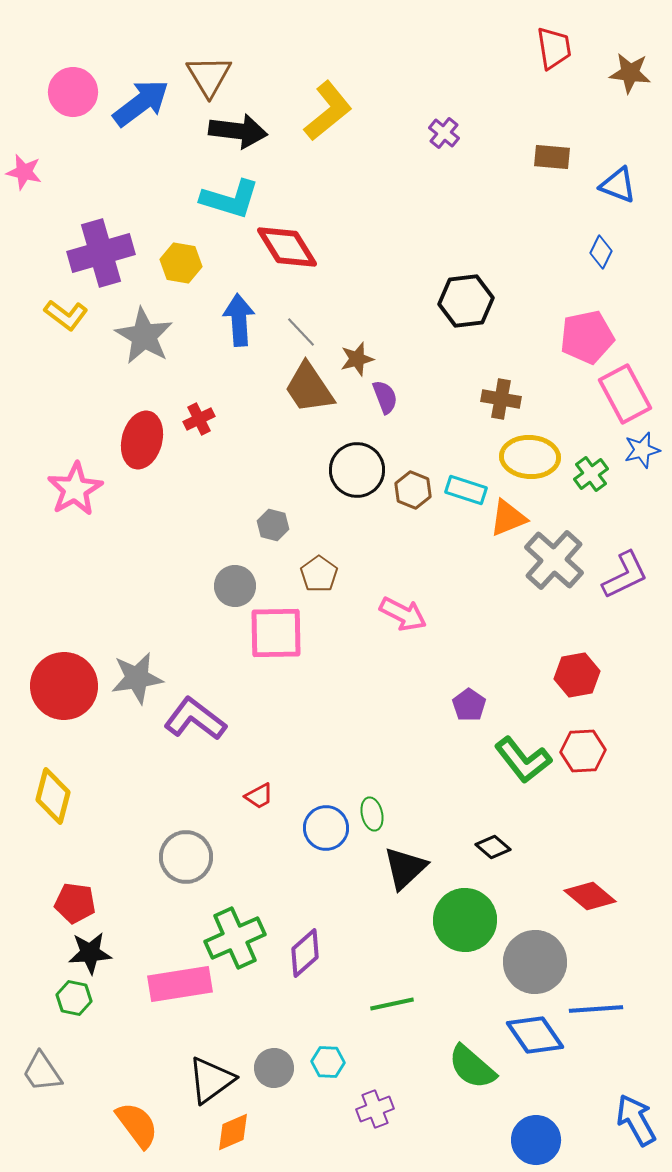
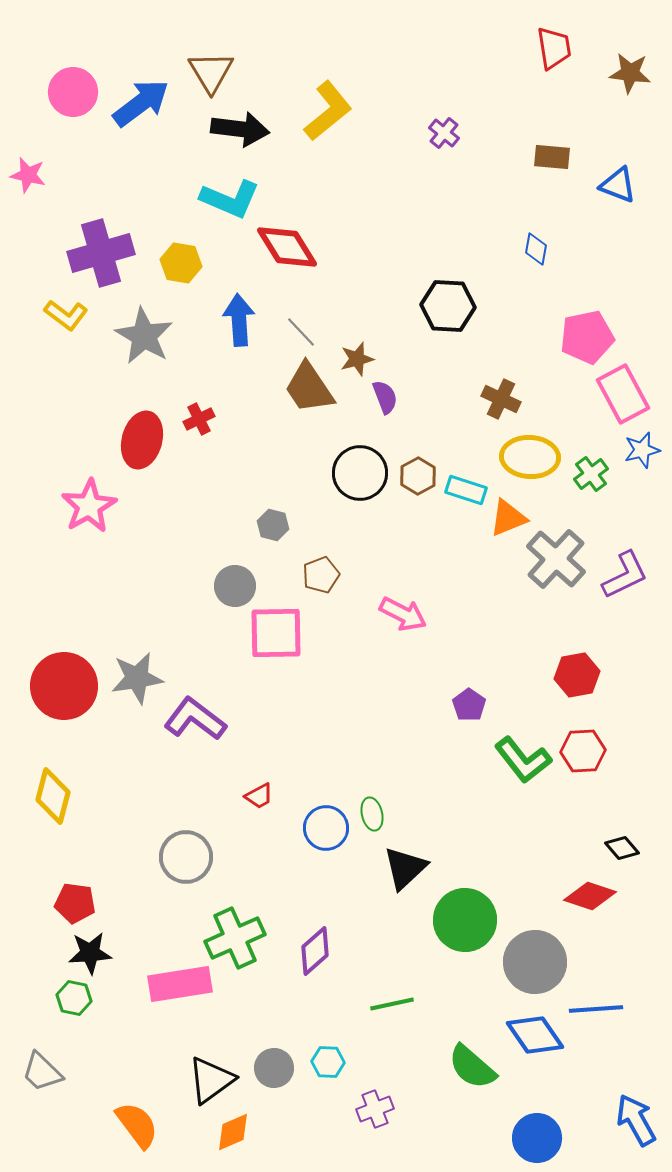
brown triangle at (209, 76): moved 2 px right, 4 px up
black arrow at (238, 131): moved 2 px right, 2 px up
pink star at (24, 172): moved 4 px right, 3 px down
cyan L-shape at (230, 199): rotated 6 degrees clockwise
blue diamond at (601, 252): moved 65 px left, 3 px up; rotated 16 degrees counterclockwise
black hexagon at (466, 301): moved 18 px left, 5 px down; rotated 10 degrees clockwise
pink rectangle at (625, 394): moved 2 px left
brown cross at (501, 399): rotated 15 degrees clockwise
black circle at (357, 470): moved 3 px right, 3 px down
pink star at (75, 489): moved 14 px right, 17 px down
brown hexagon at (413, 490): moved 5 px right, 14 px up; rotated 9 degrees clockwise
gray cross at (554, 560): moved 2 px right, 1 px up
brown pentagon at (319, 574): moved 2 px right, 1 px down; rotated 15 degrees clockwise
black diamond at (493, 847): moved 129 px right, 1 px down; rotated 8 degrees clockwise
red diamond at (590, 896): rotated 21 degrees counterclockwise
purple diamond at (305, 953): moved 10 px right, 2 px up
gray trapezoid at (42, 1072): rotated 12 degrees counterclockwise
blue circle at (536, 1140): moved 1 px right, 2 px up
